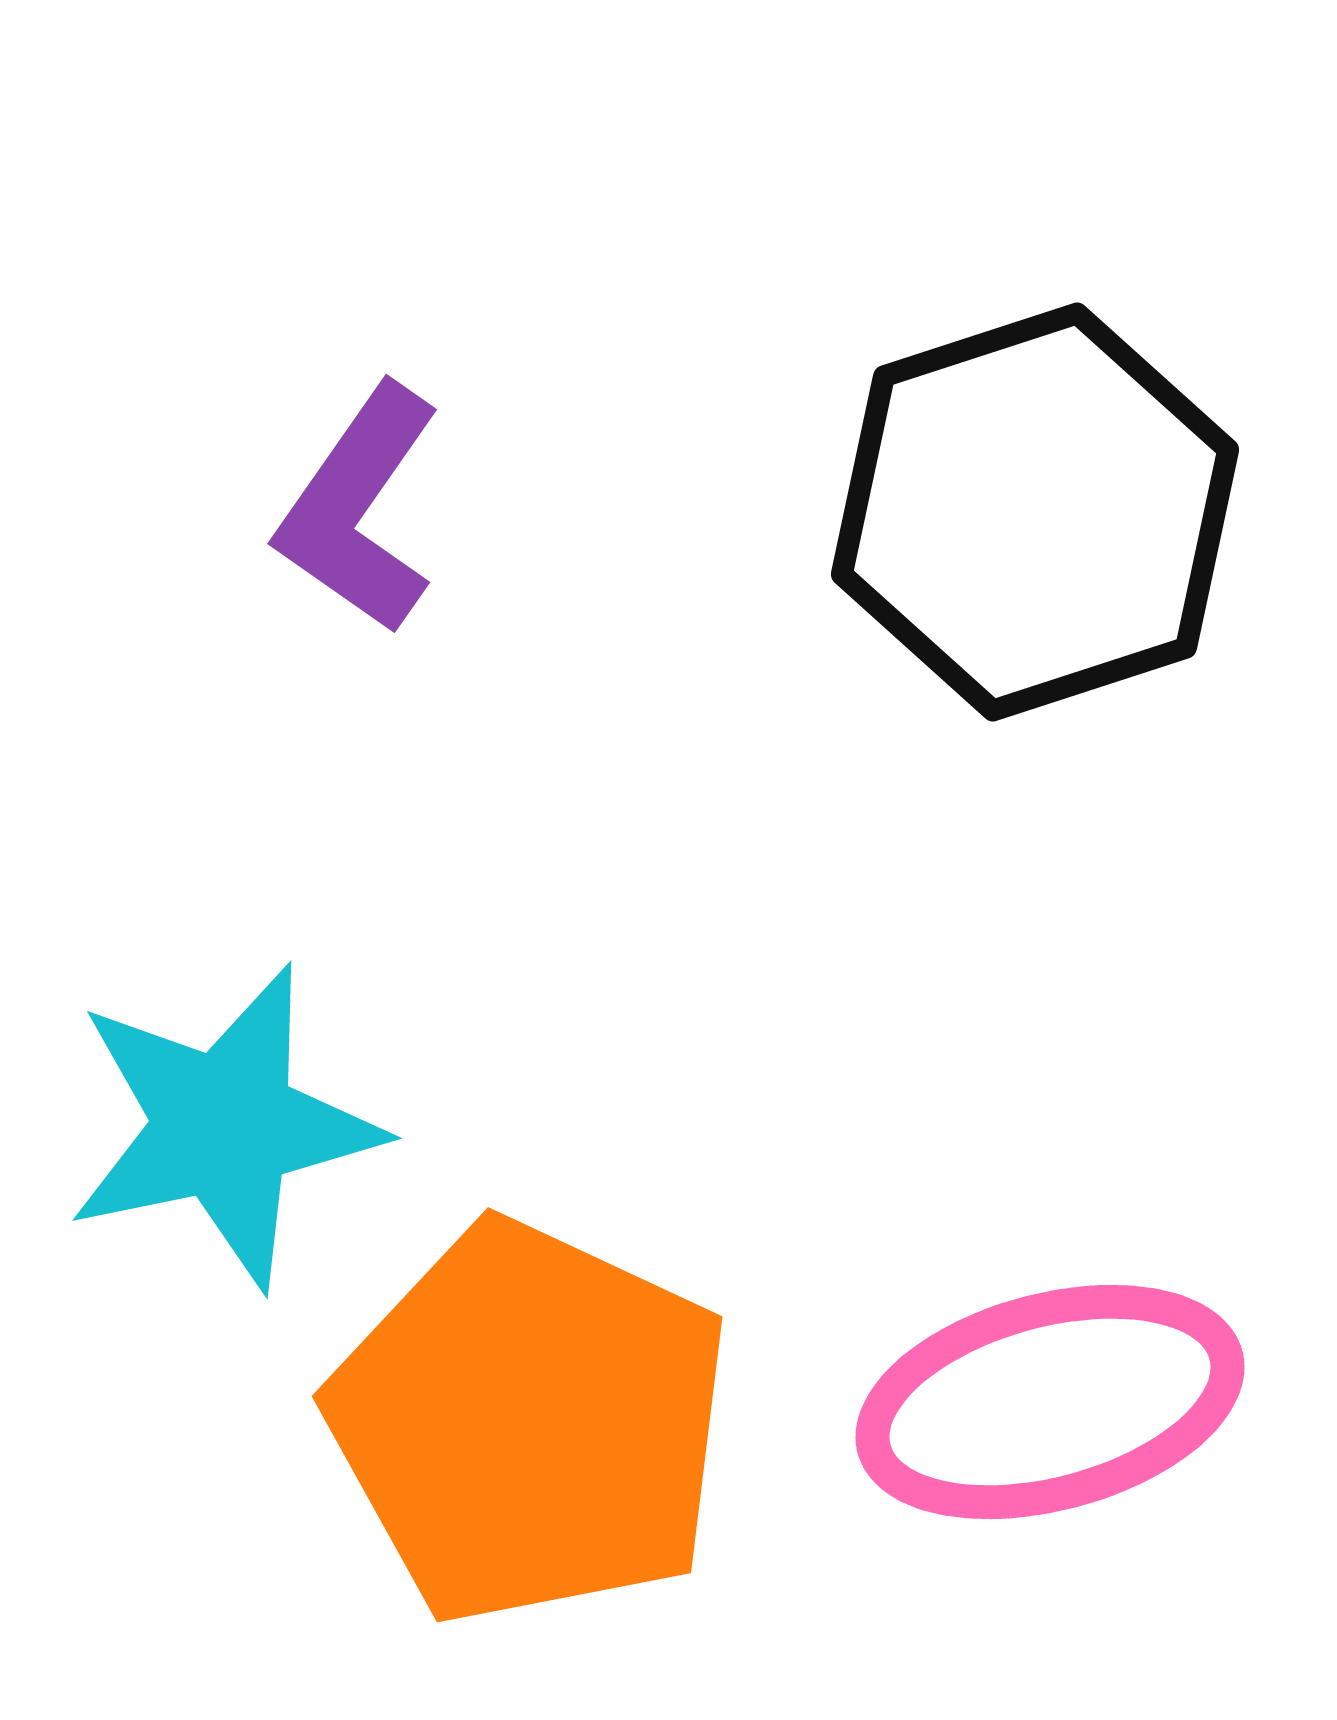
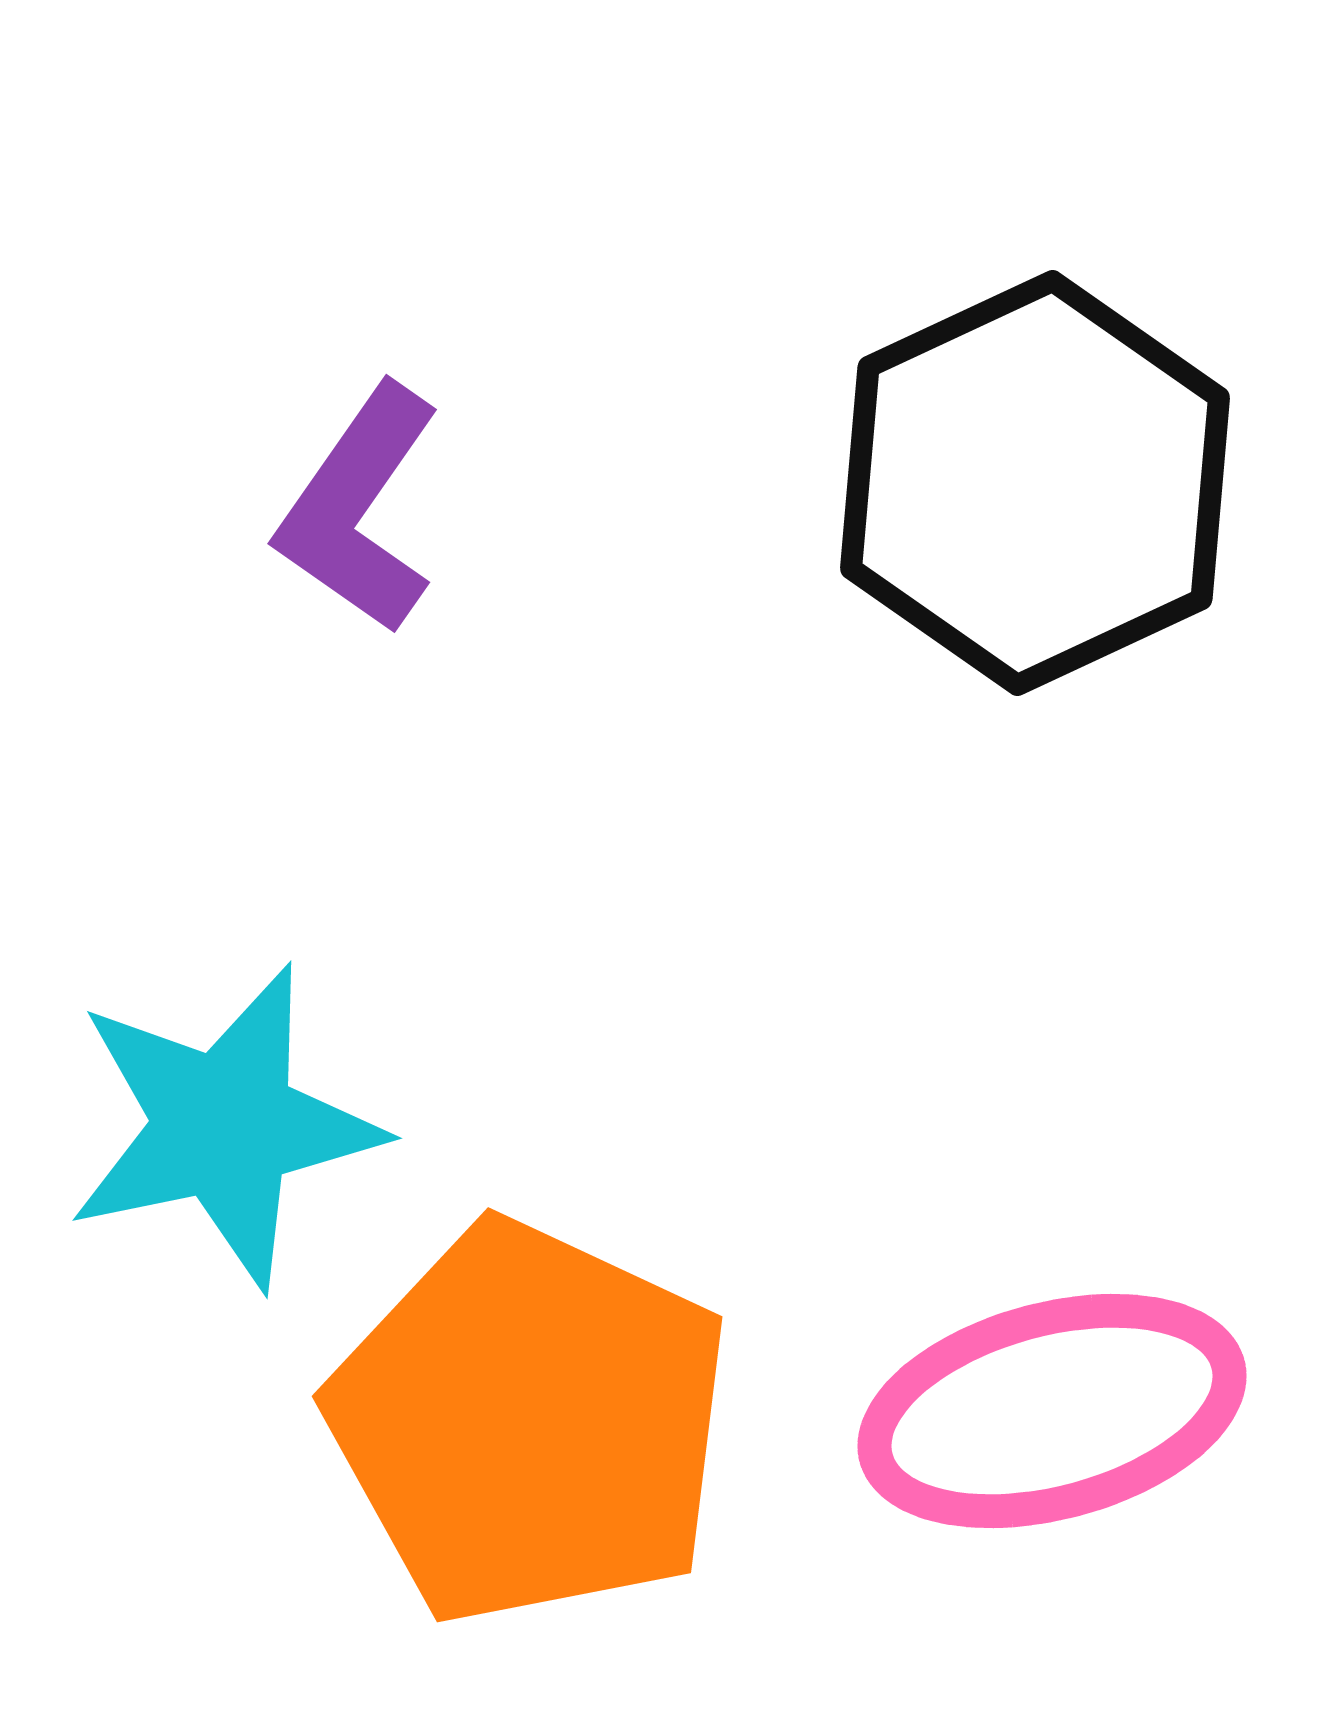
black hexagon: moved 29 px up; rotated 7 degrees counterclockwise
pink ellipse: moved 2 px right, 9 px down
